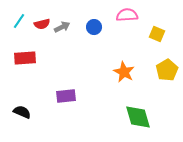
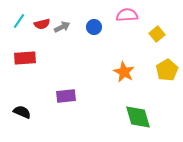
yellow square: rotated 28 degrees clockwise
